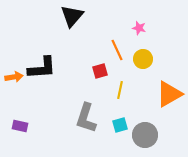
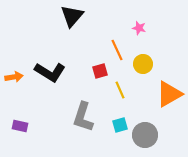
yellow circle: moved 5 px down
black L-shape: moved 8 px right, 4 px down; rotated 36 degrees clockwise
yellow line: rotated 36 degrees counterclockwise
gray L-shape: moved 3 px left, 1 px up
